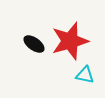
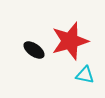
black ellipse: moved 6 px down
